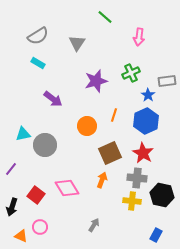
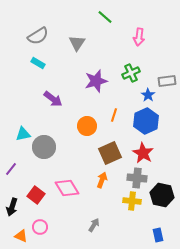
gray circle: moved 1 px left, 2 px down
blue rectangle: moved 2 px right; rotated 40 degrees counterclockwise
